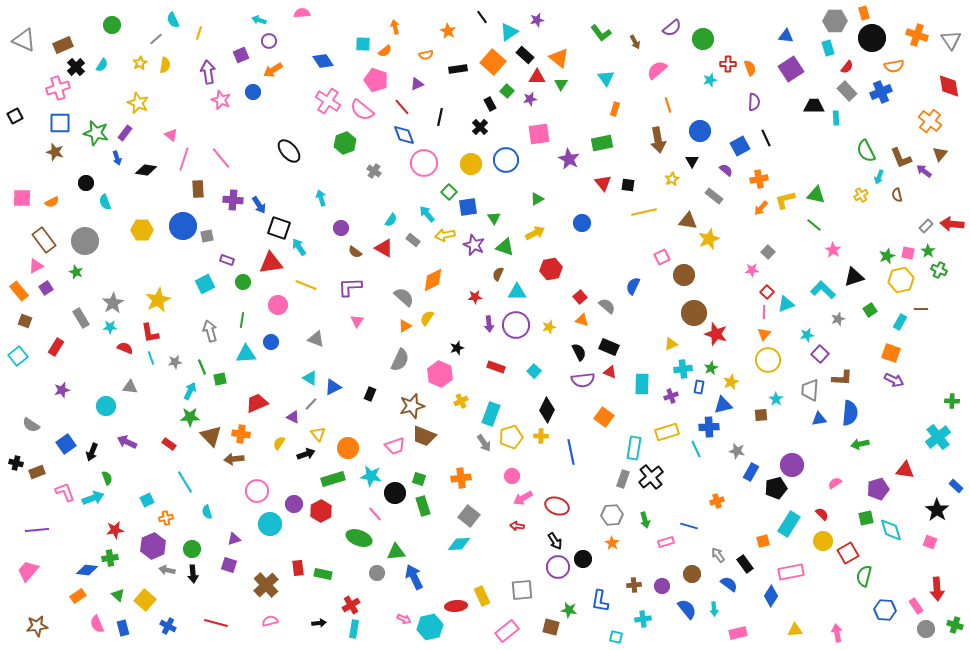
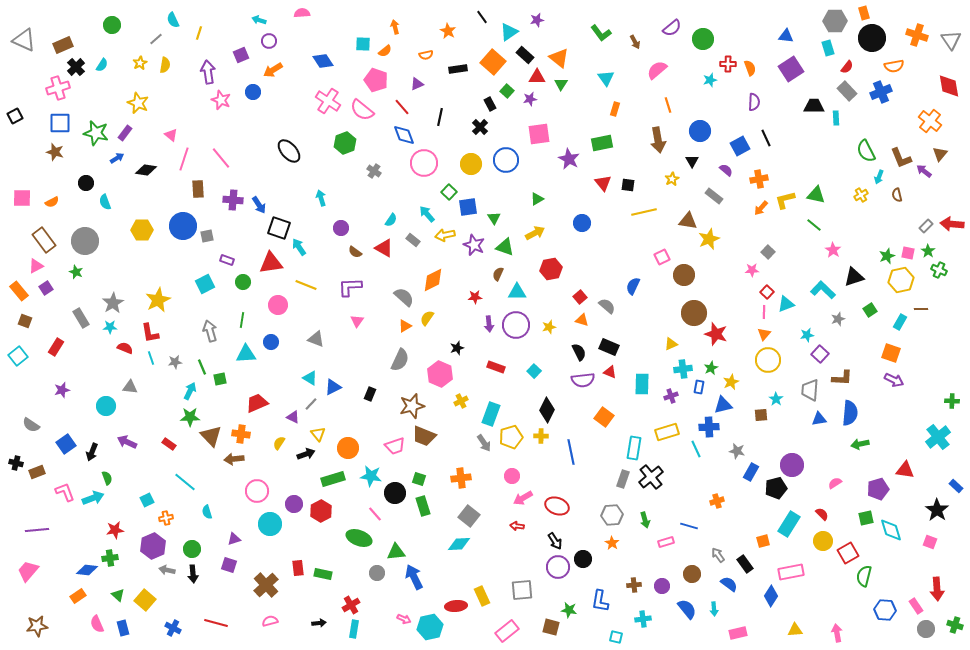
blue arrow at (117, 158): rotated 104 degrees counterclockwise
cyan line at (185, 482): rotated 20 degrees counterclockwise
blue cross at (168, 626): moved 5 px right, 2 px down
